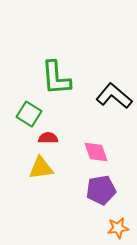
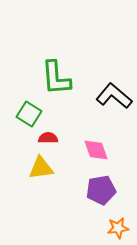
pink diamond: moved 2 px up
